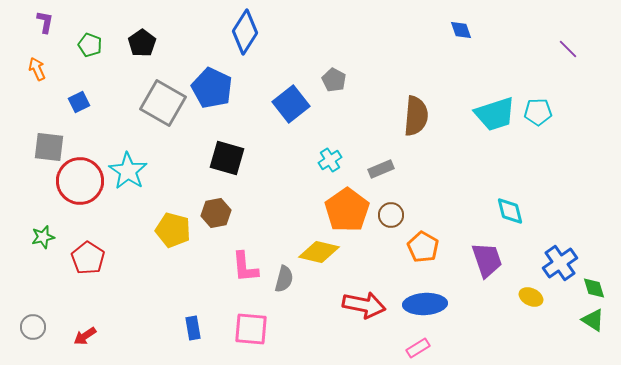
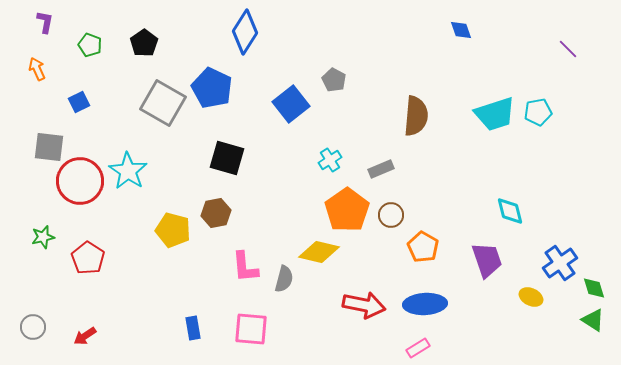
black pentagon at (142, 43): moved 2 px right
cyan pentagon at (538, 112): rotated 8 degrees counterclockwise
